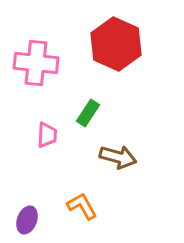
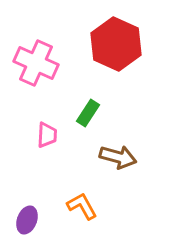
pink cross: rotated 18 degrees clockwise
